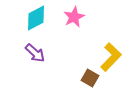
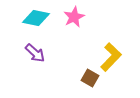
cyan diamond: rotated 40 degrees clockwise
